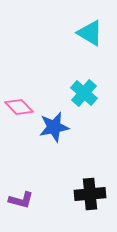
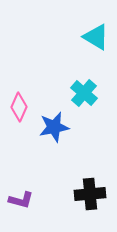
cyan triangle: moved 6 px right, 4 px down
pink diamond: rotated 68 degrees clockwise
